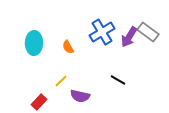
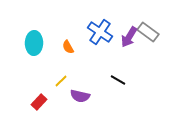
blue cross: moved 2 px left; rotated 25 degrees counterclockwise
